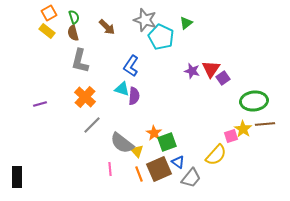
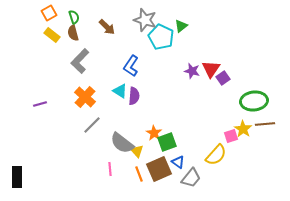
green triangle: moved 5 px left, 3 px down
yellow rectangle: moved 5 px right, 4 px down
gray L-shape: rotated 30 degrees clockwise
cyan triangle: moved 2 px left, 2 px down; rotated 14 degrees clockwise
